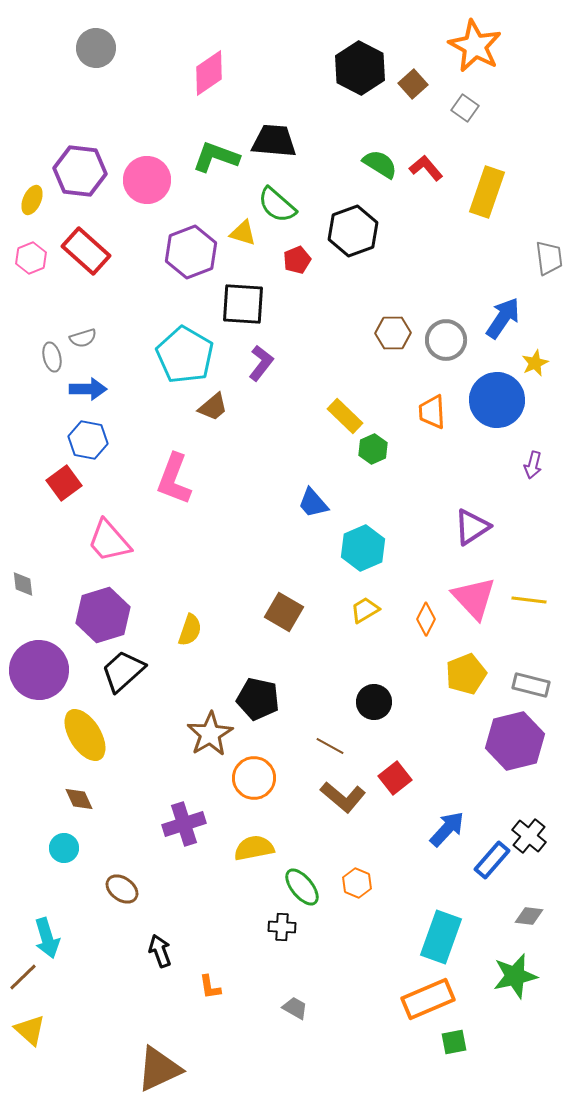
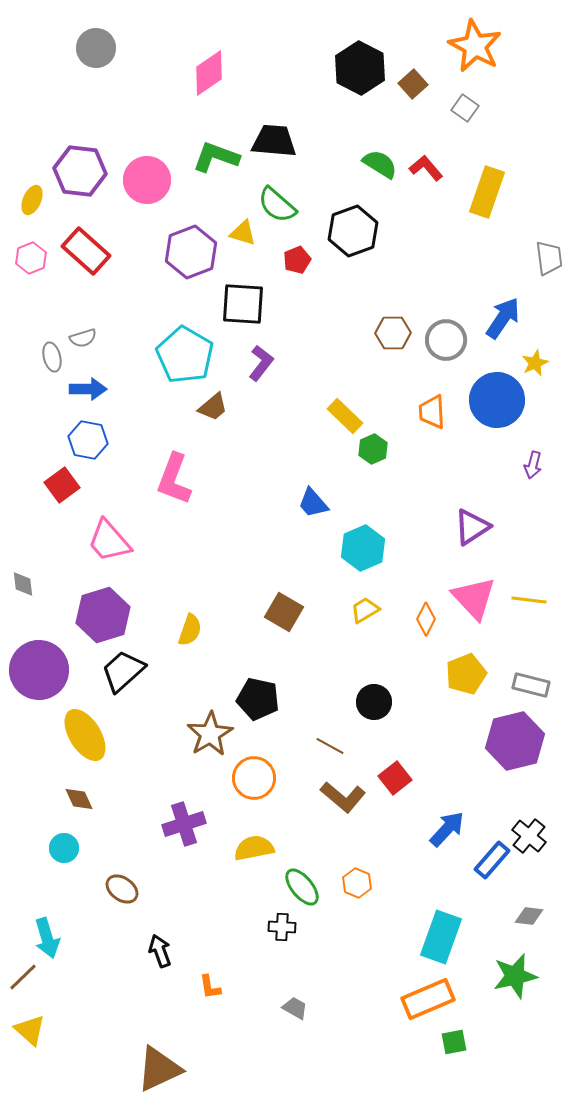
red square at (64, 483): moved 2 px left, 2 px down
